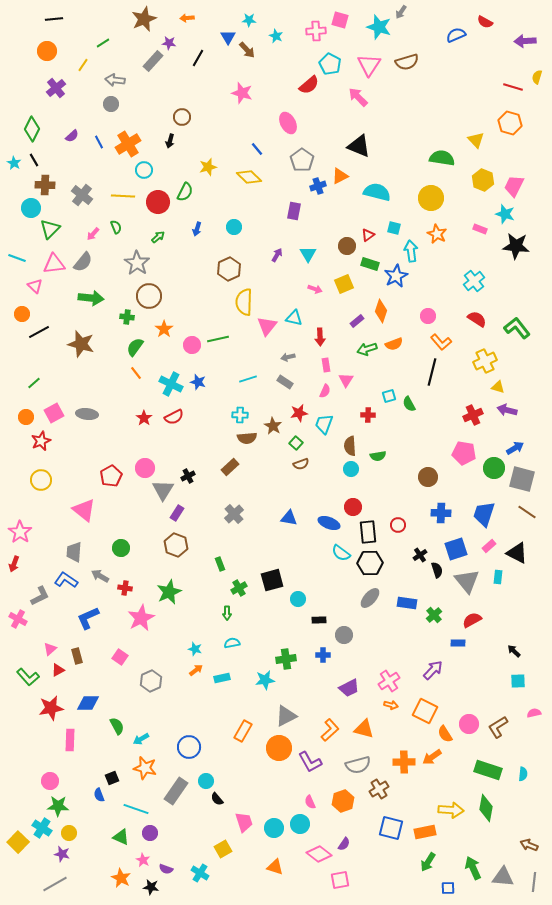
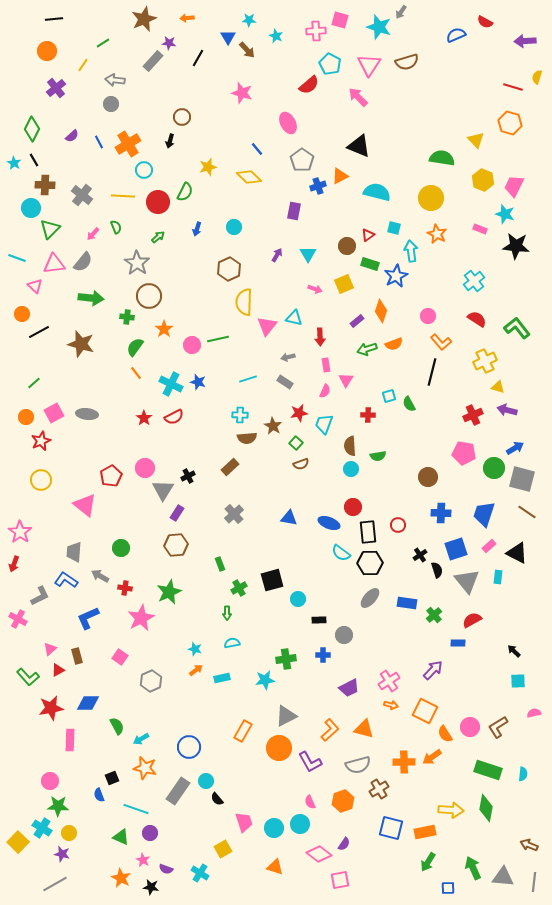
pink triangle at (84, 510): moved 1 px right, 5 px up
brown hexagon at (176, 545): rotated 25 degrees counterclockwise
pink circle at (469, 724): moved 1 px right, 3 px down
gray rectangle at (176, 791): moved 2 px right
